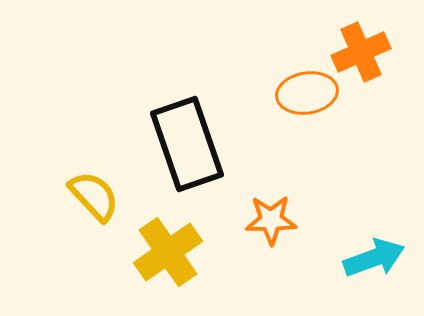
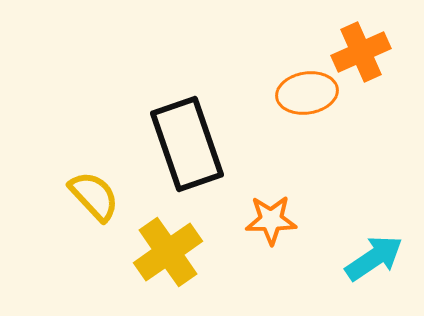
cyan arrow: rotated 14 degrees counterclockwise
